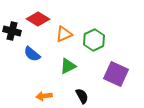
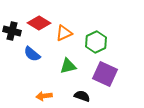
red diamond: moved 1 px right, 4 px down
orange triangle: moved 1 px up
green hexagon: moved 2 px right, 2 px down
green triangle: rotated 12 degrees clockwise
purple square: moved 11 px left
black semicircle: rotated 42 degrees counterclockwise
